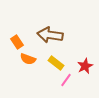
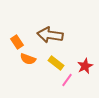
pink line: moved 1 px right
